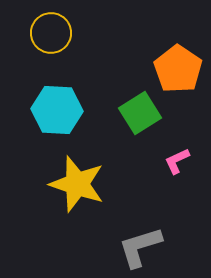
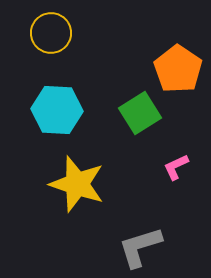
pink L-shape: moved 1 px left, 6 px down
